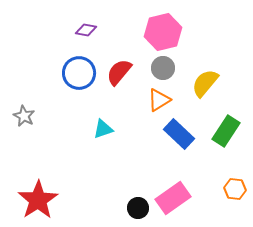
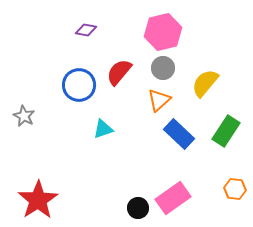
blue circle: moved 12 px down
orange triangle: rotated 10 degrees counterclockwise
